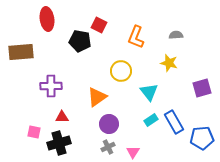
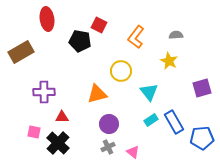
orange L-shape: rotated 15 degrees clockwise
brown rectangle: rotated 25 degrees counterclockwise
yellow star: moved 2 px up; rotated 12 degrees clockwise
purple cross: moved 7 px left, 6 px down
orange triangle: moved 3 px up; rotated 20 degrees clockwise
black cross: moved 1 px left; rotated 30 degrees counterclockwise
pink triangle: rotated 24 degrees counterclockwise
